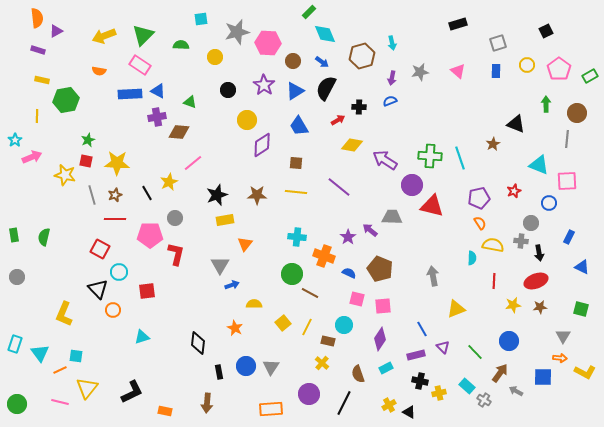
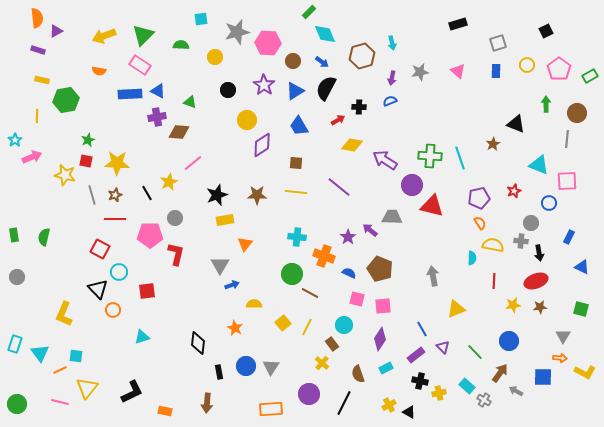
brown rectangle at (328, 341): moved 4 px right, 3 px down; rotated 40 degrees clockwise
purple rectangle at (416, 355): rotated 24 degrees counterclockwise
